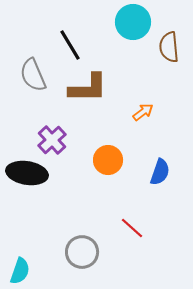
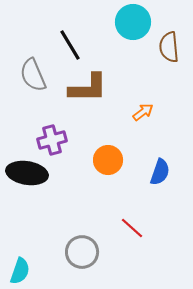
purple cross: rotated 28 degrees clockwise
